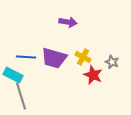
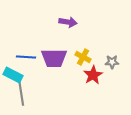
purple trapezoid: rotated 16 degrees counterclockwise
gray star: rotated 24 degrees counterclockwise
red star: rotated 18 degrees clockwise
gray line: moved 4 px up; rotated 8 degrees clockwise
